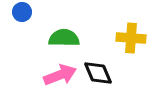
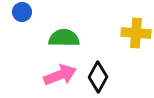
yellow cross: moved 5 px right, 5 px up
black diamond: moved 4 px down; rotated 52 degrees clockwise
